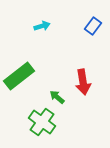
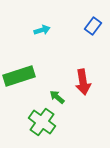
cyan arrow: moved 4 px down
green rectangle: rotated 20 degrees clockwise
